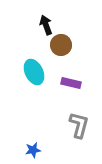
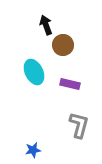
brown circle: moved 2 px right
purple rectangle: moved 1 px left, 1 px down
